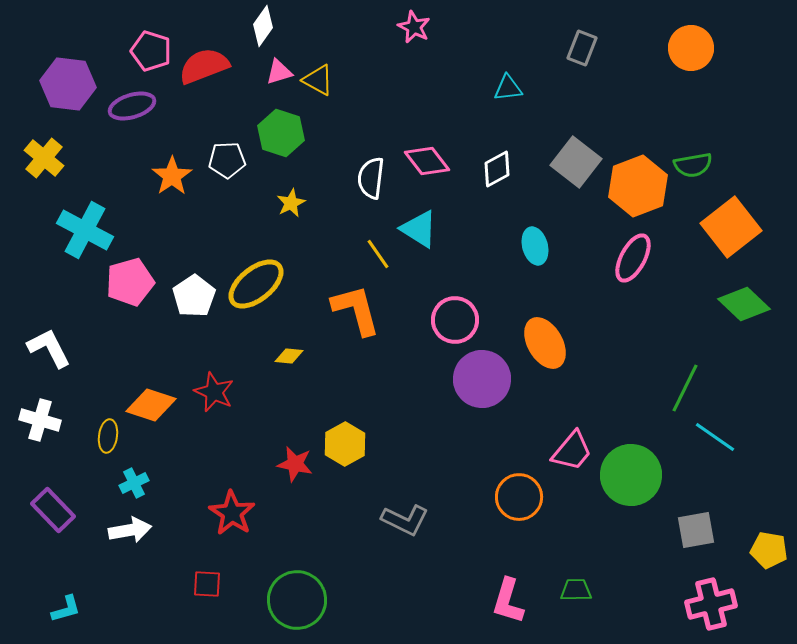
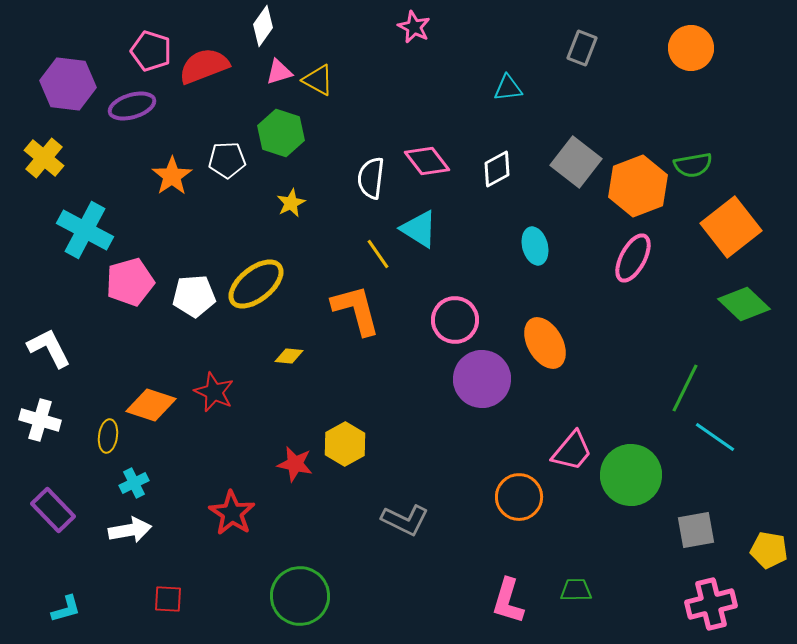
white pentagon at (194, 296): rotated 30 degrees clockwise
red square at (207, 584): moved 39 px left, 15 px down
green circle at (297, 600): moved 3 px right, 4 px up
